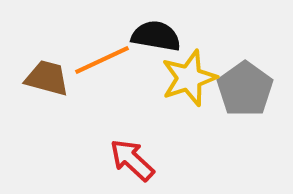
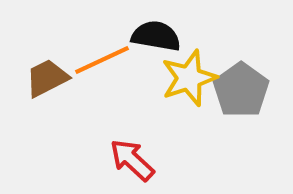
brown trapezoid: rotated 42 degrees counterclockwise
gray pentagon: moved 4 px left, 1 px down
